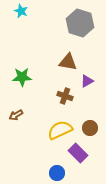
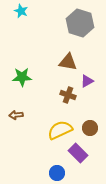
brown cross: moved 3 px right, 1 px up
brown arrow: rotated 24 degrees clockwise
